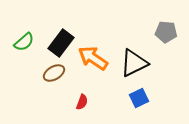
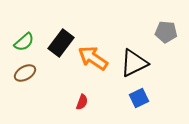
brown ellipse: moved 29 px left
